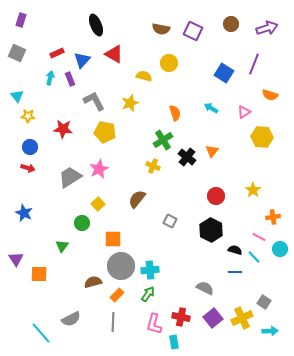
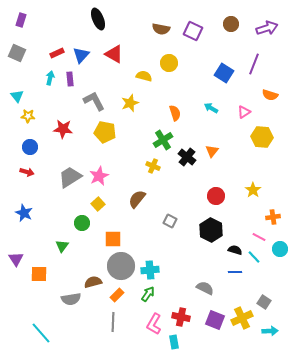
black ellipse at (96, 25): moved 2 px right, 6 px up
blue triangle at (82, 60): moved 1 px left, 5 px up
purple rectangle at (70, 79): rotated 16 degrees clockwise
red arrow at (28, 168): moved 1 px left, 4 px down
pink star at (99, 169): moved 7 px down
purple square at (213, 318): moved 2 px right, 2 px down; rotated 30 degrees counterclockwise
gray semicircle at (71, 319): moved 20 px up; rotated 18 degrees clockwise
pink L-shape at (154, 324): rotated 15 degrees clockwise
